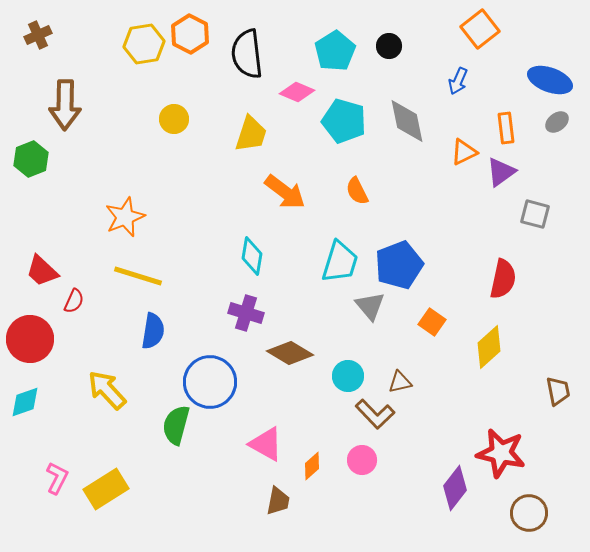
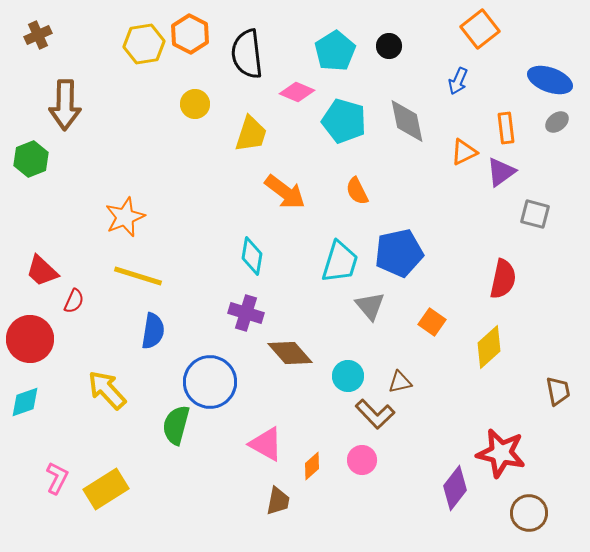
yellow circle at (174, 119): moved 21 px right, 15 px up
blue pentagon at (399, 265): moved 12 px up; rotated 9 degrees clockwise
brown diamond at (290, 353): rotated 18 degrees clockwise
